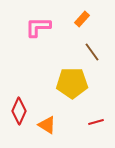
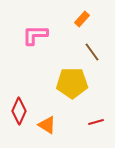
pink L-shape: moved 3 px left, 8 px down
